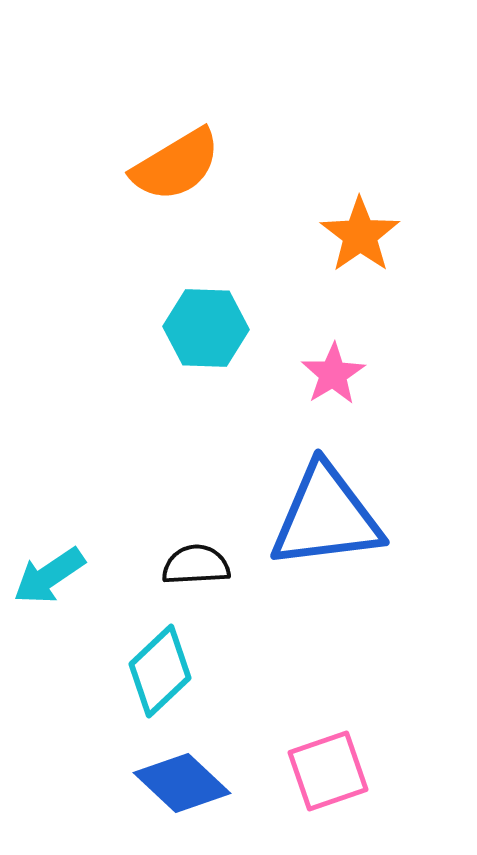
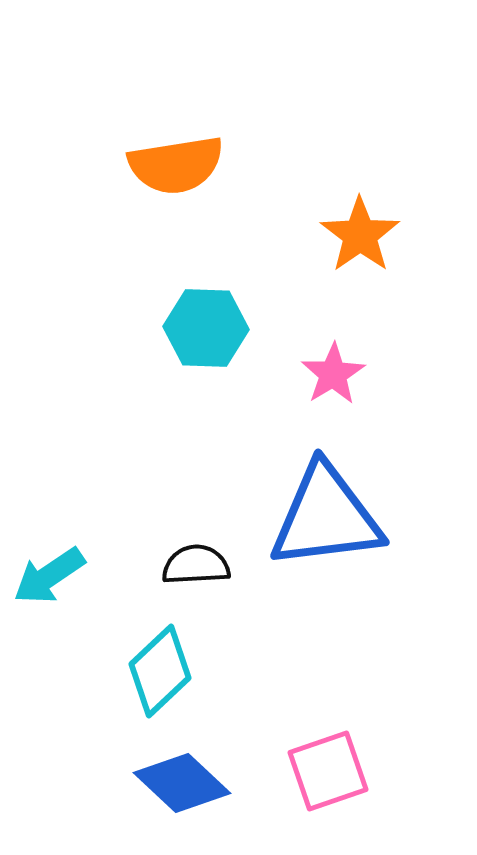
orange semicircle: rotated 22 degrees clockwise
